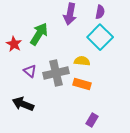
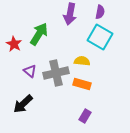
cyan square: rotated 15 degrees counterclockwise
black arrow: rotated 65 degrees counterclockwise
purple rectangle: moved 7 px left, 4 px up
